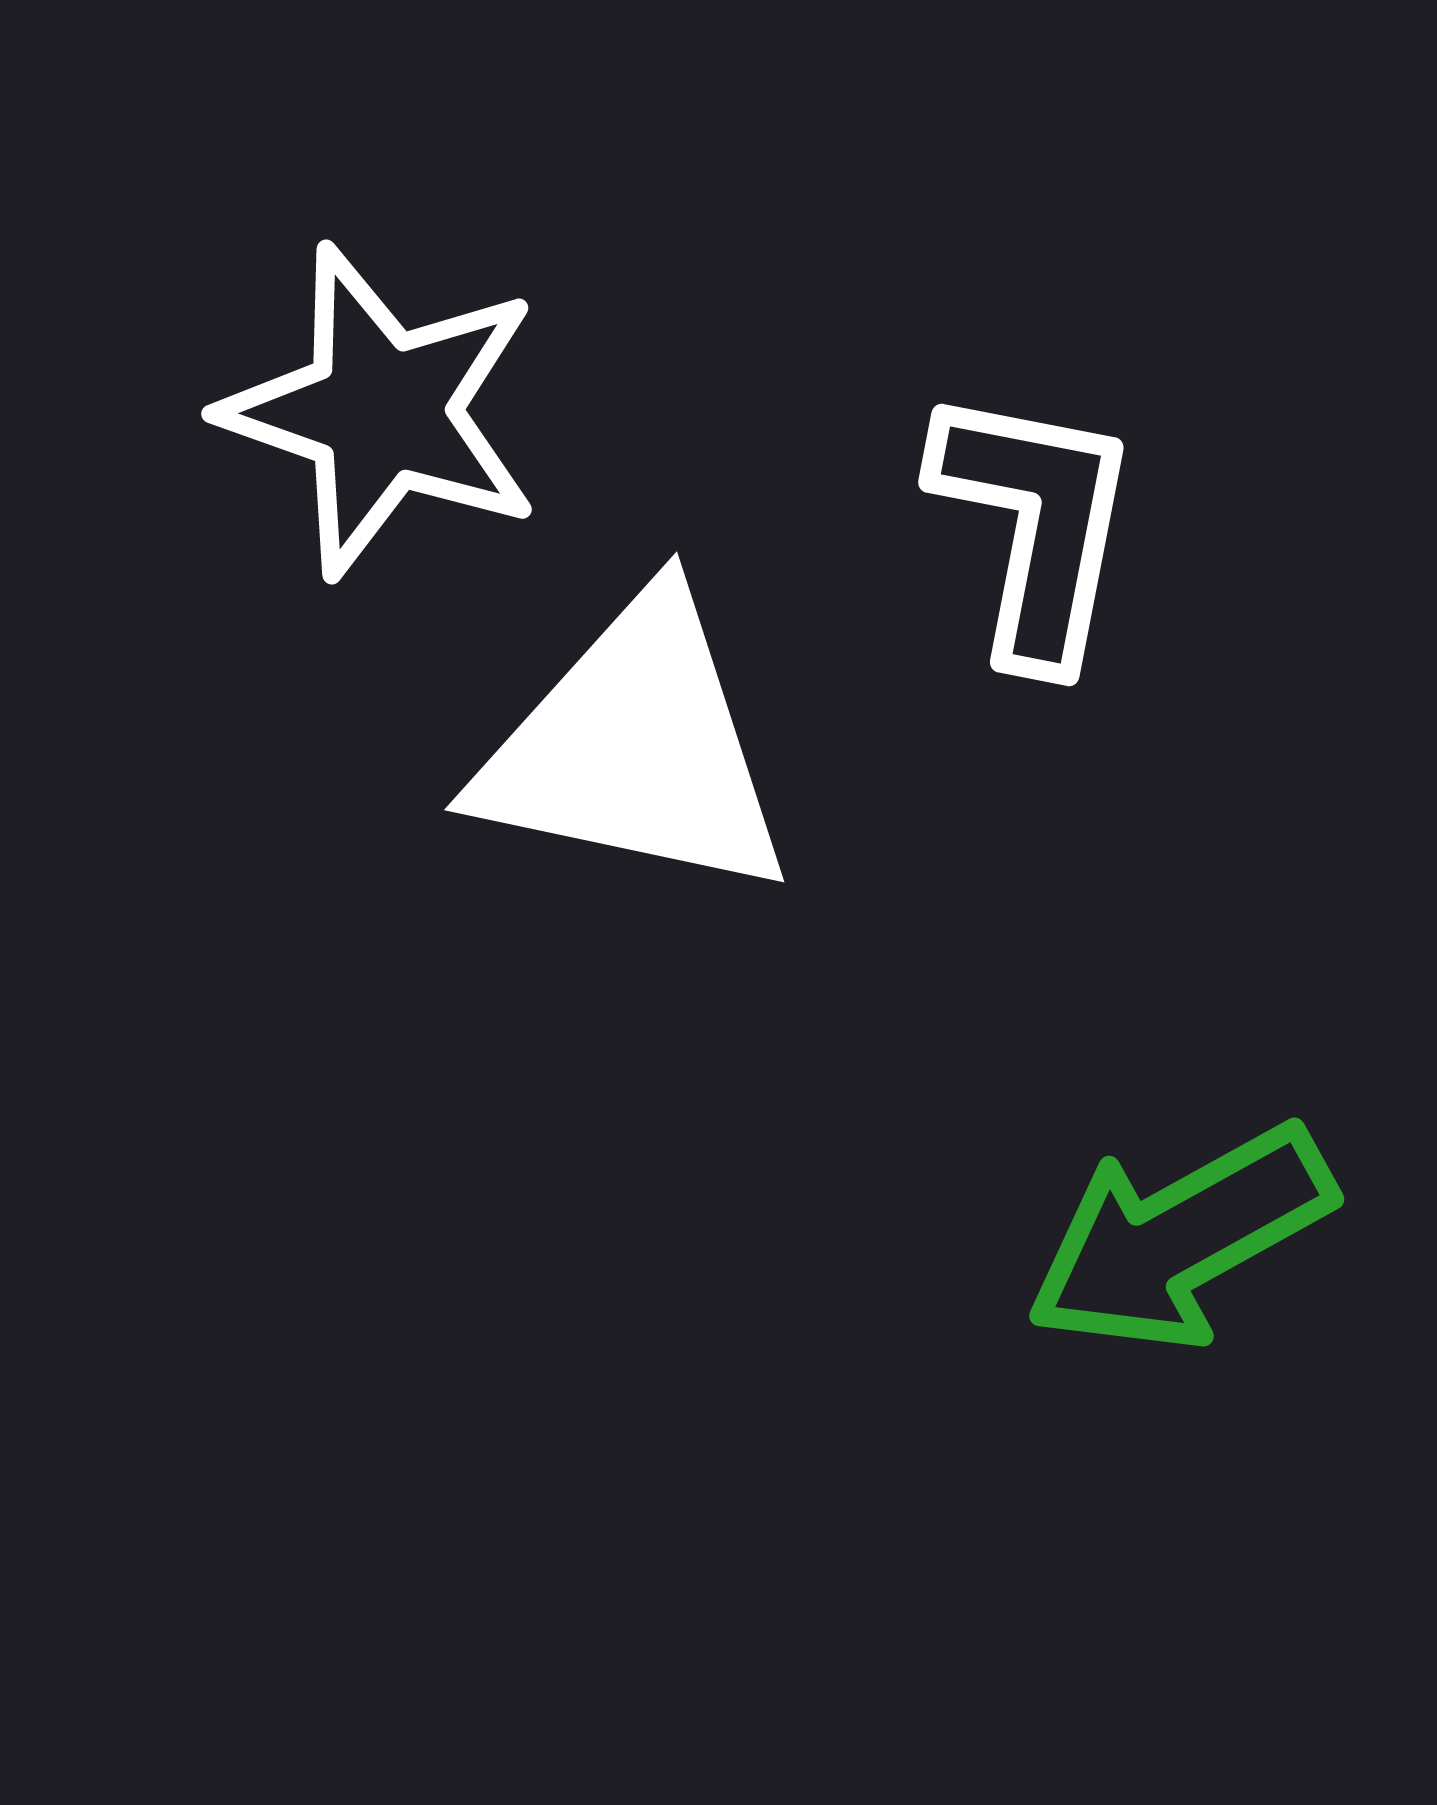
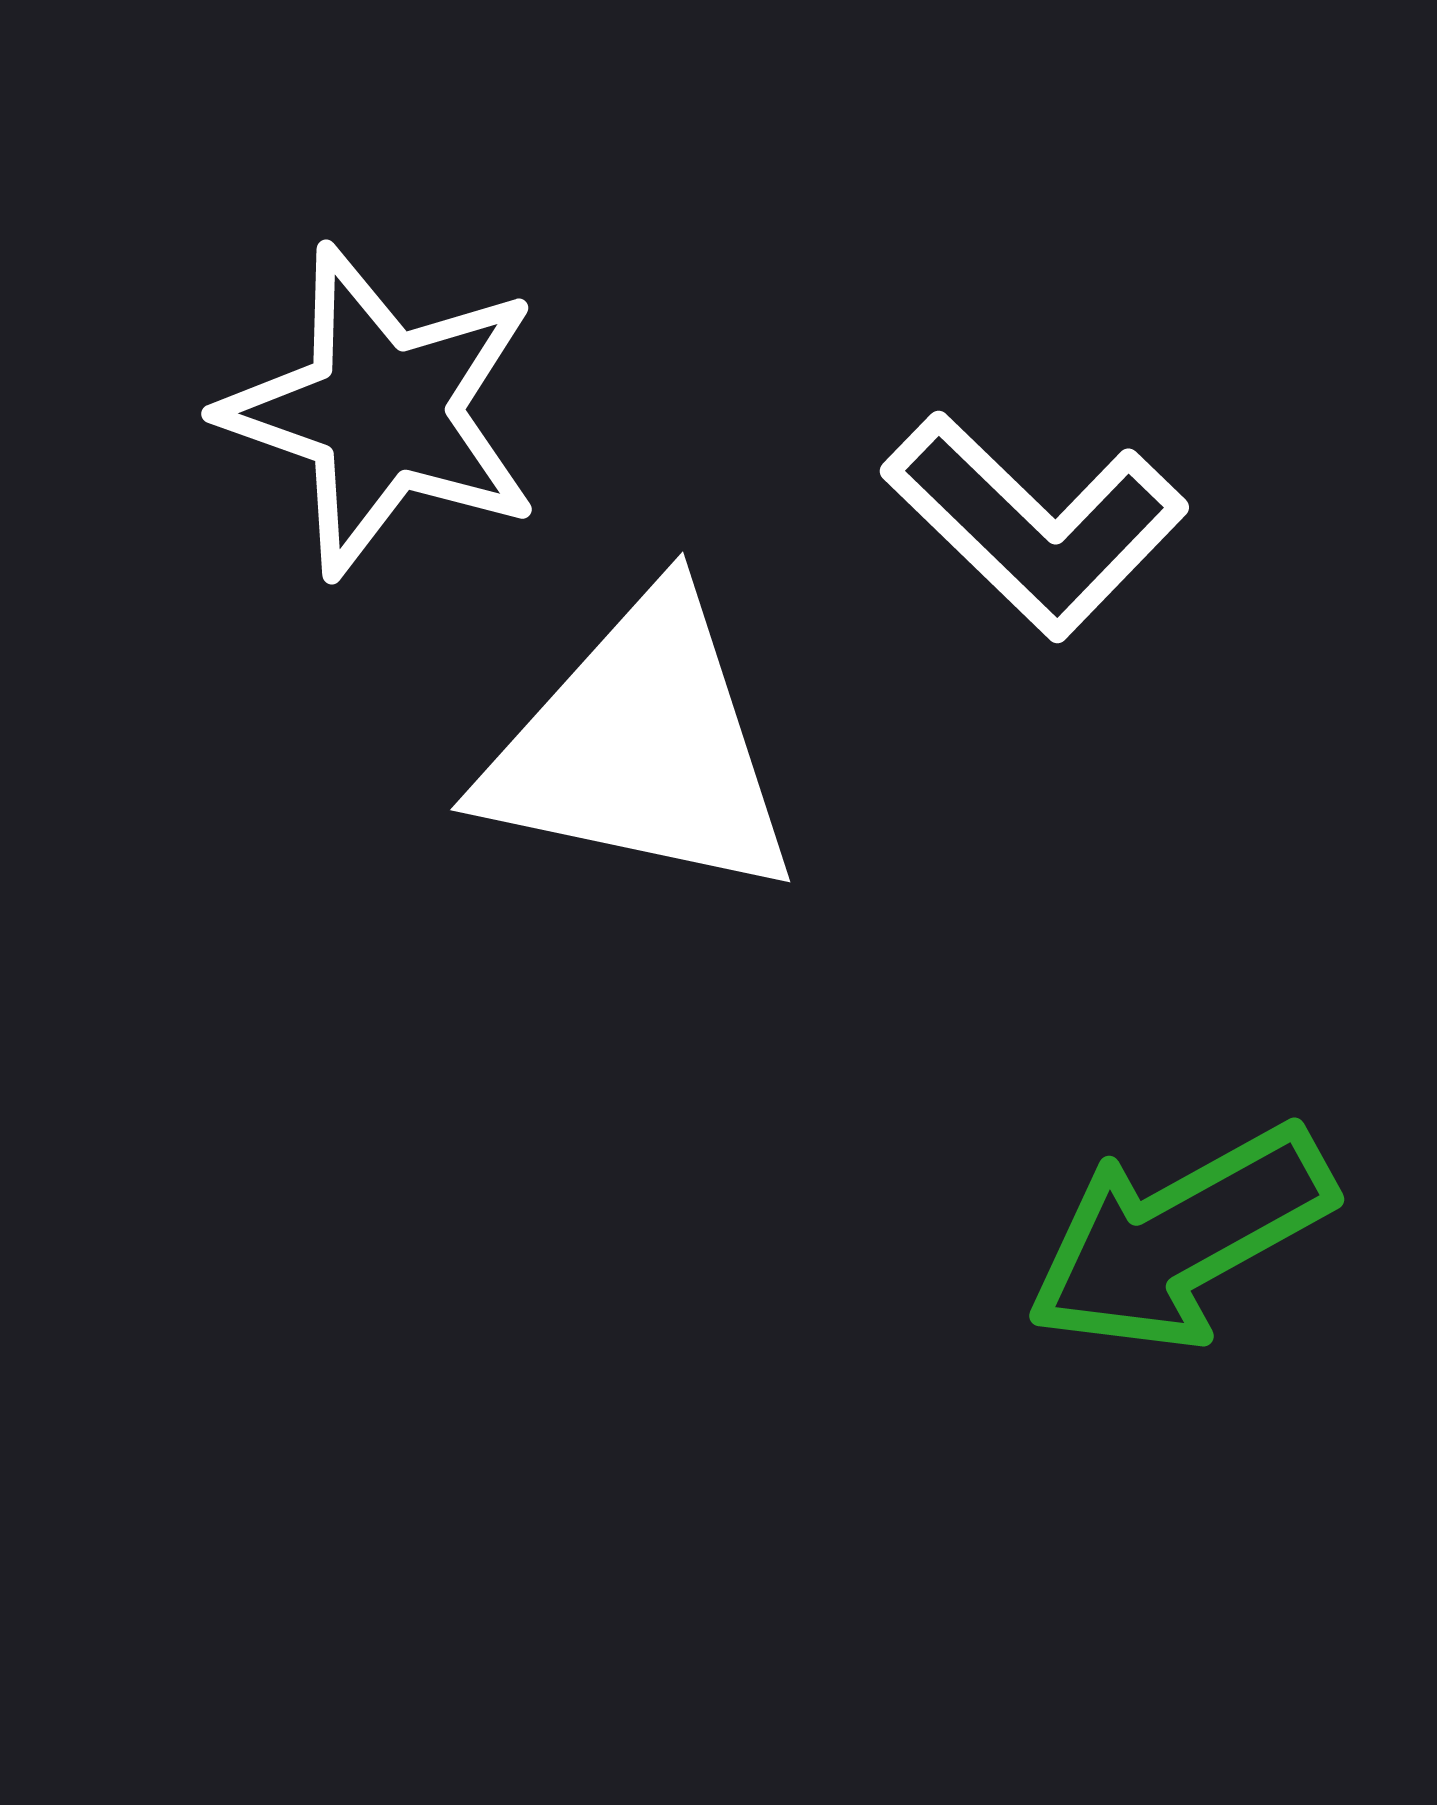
white L-shape: rotated 123 degrees clockwise
white triangle: moved 6 px right
